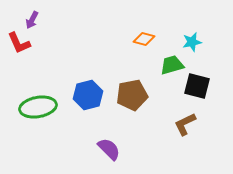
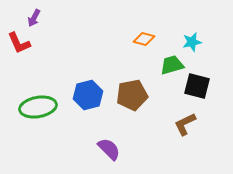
purple arrow: moved 2 px right, 2 px up
